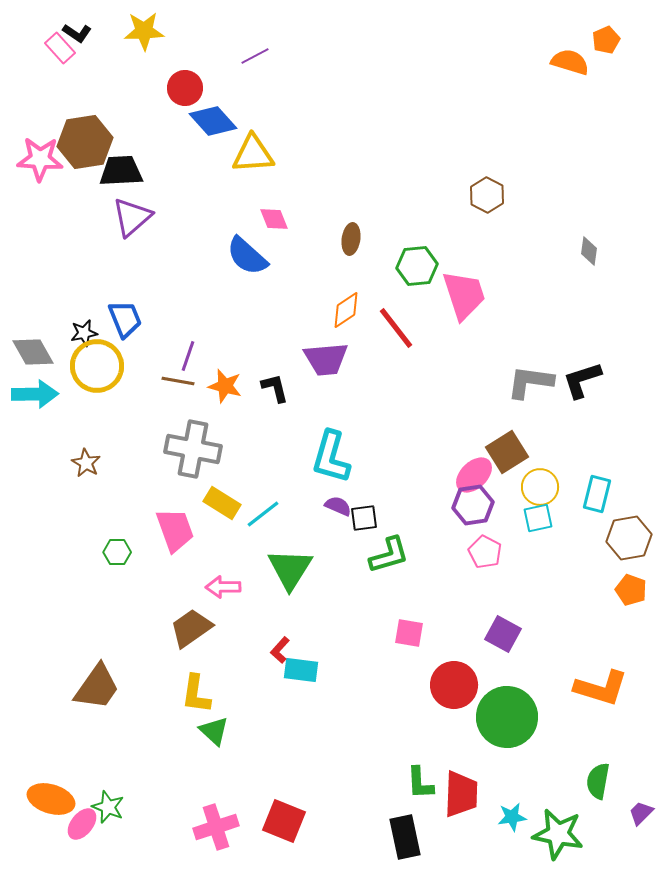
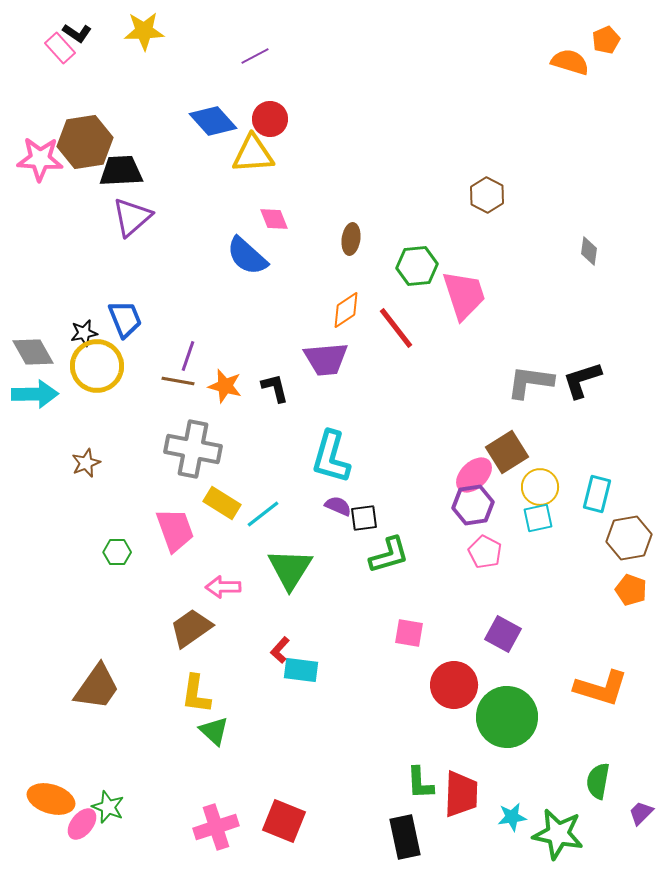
red circle at (185, 88): moved 85 px right, 31 px down
brown star at (86, 463): rotated 20 degrees clockwise
